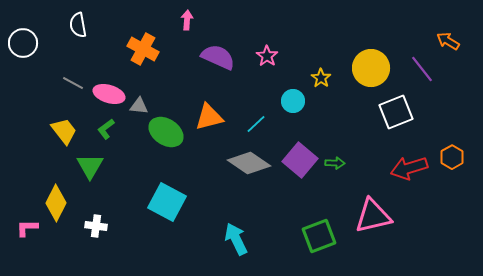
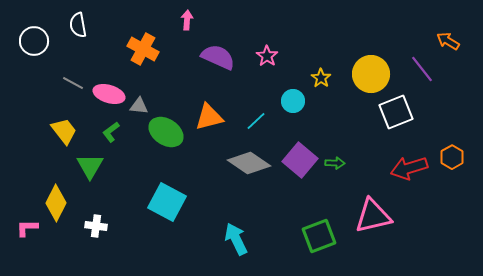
white circle: moved 11 px right, 2 px up
yellow circle: moved 6 px down
cyan line: moved 3 px up
green L-shape: moved 5 px right, 3 px down
